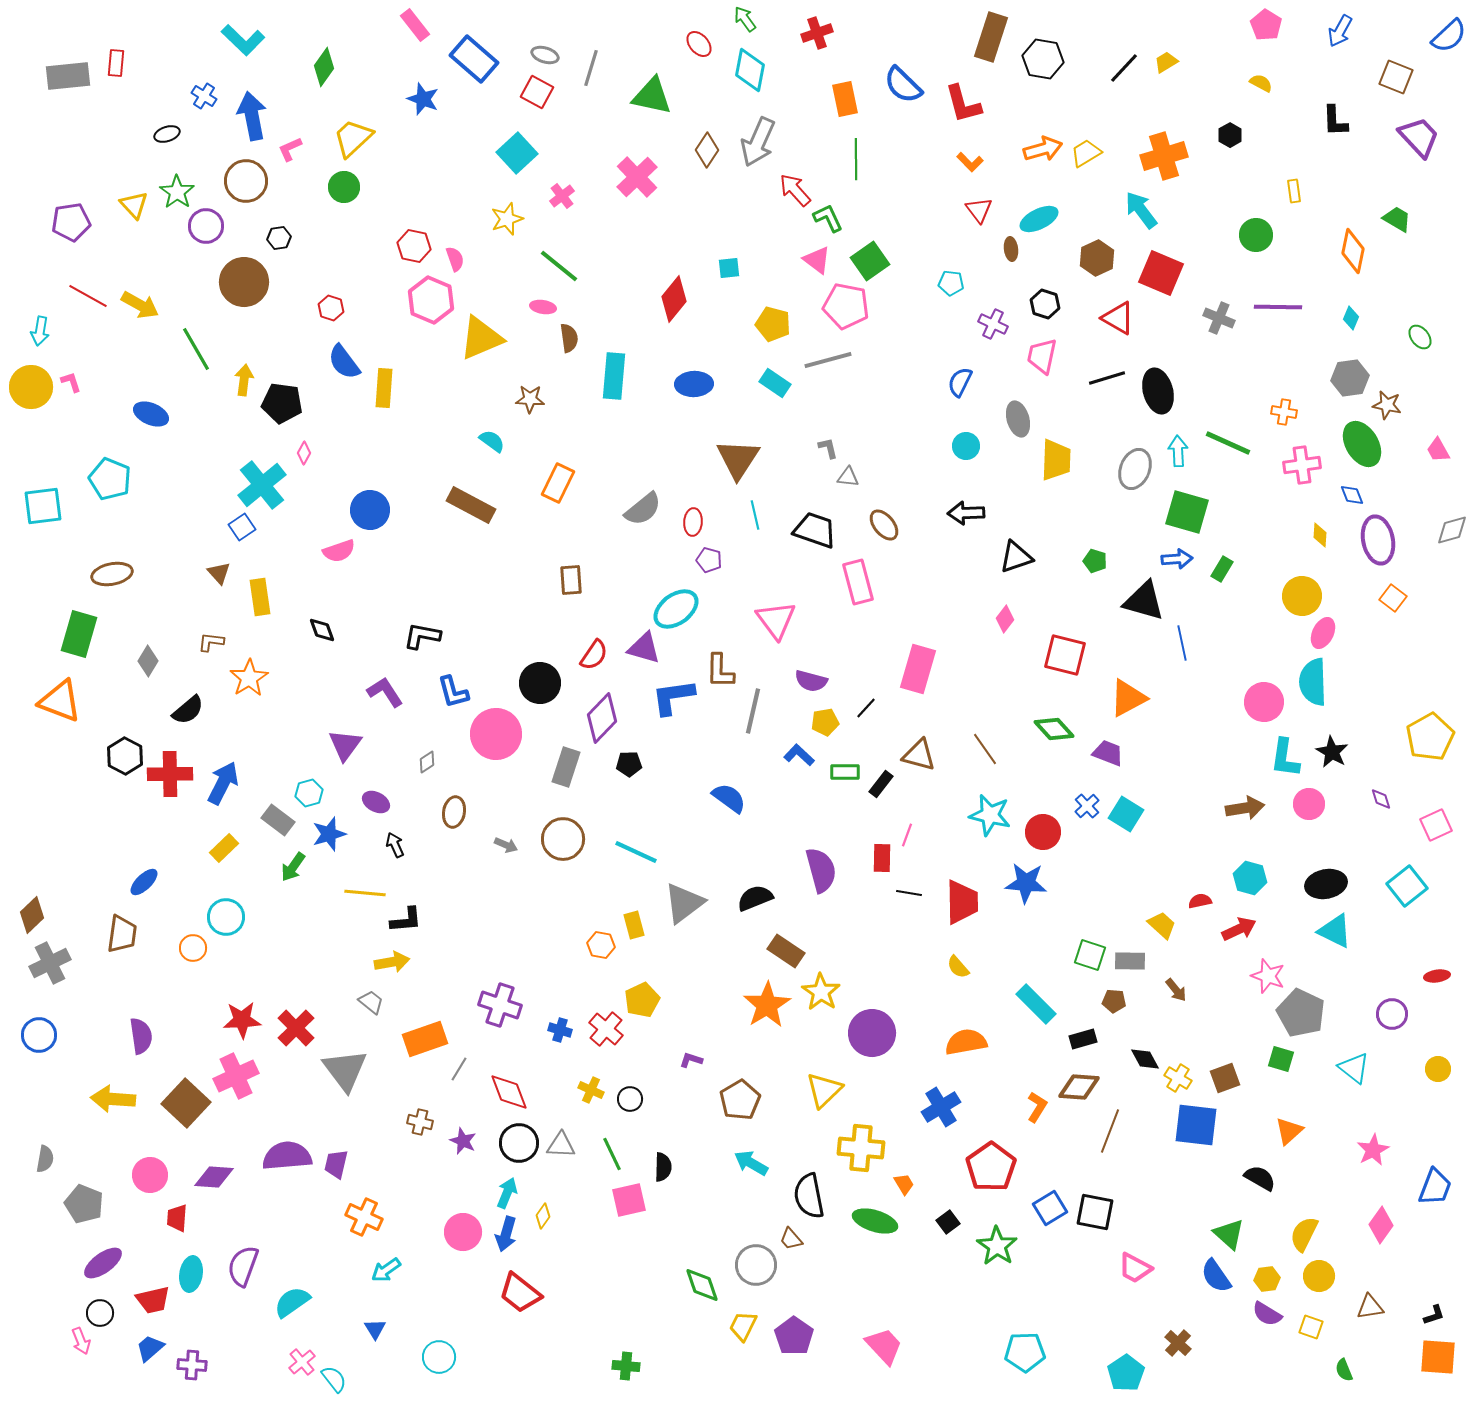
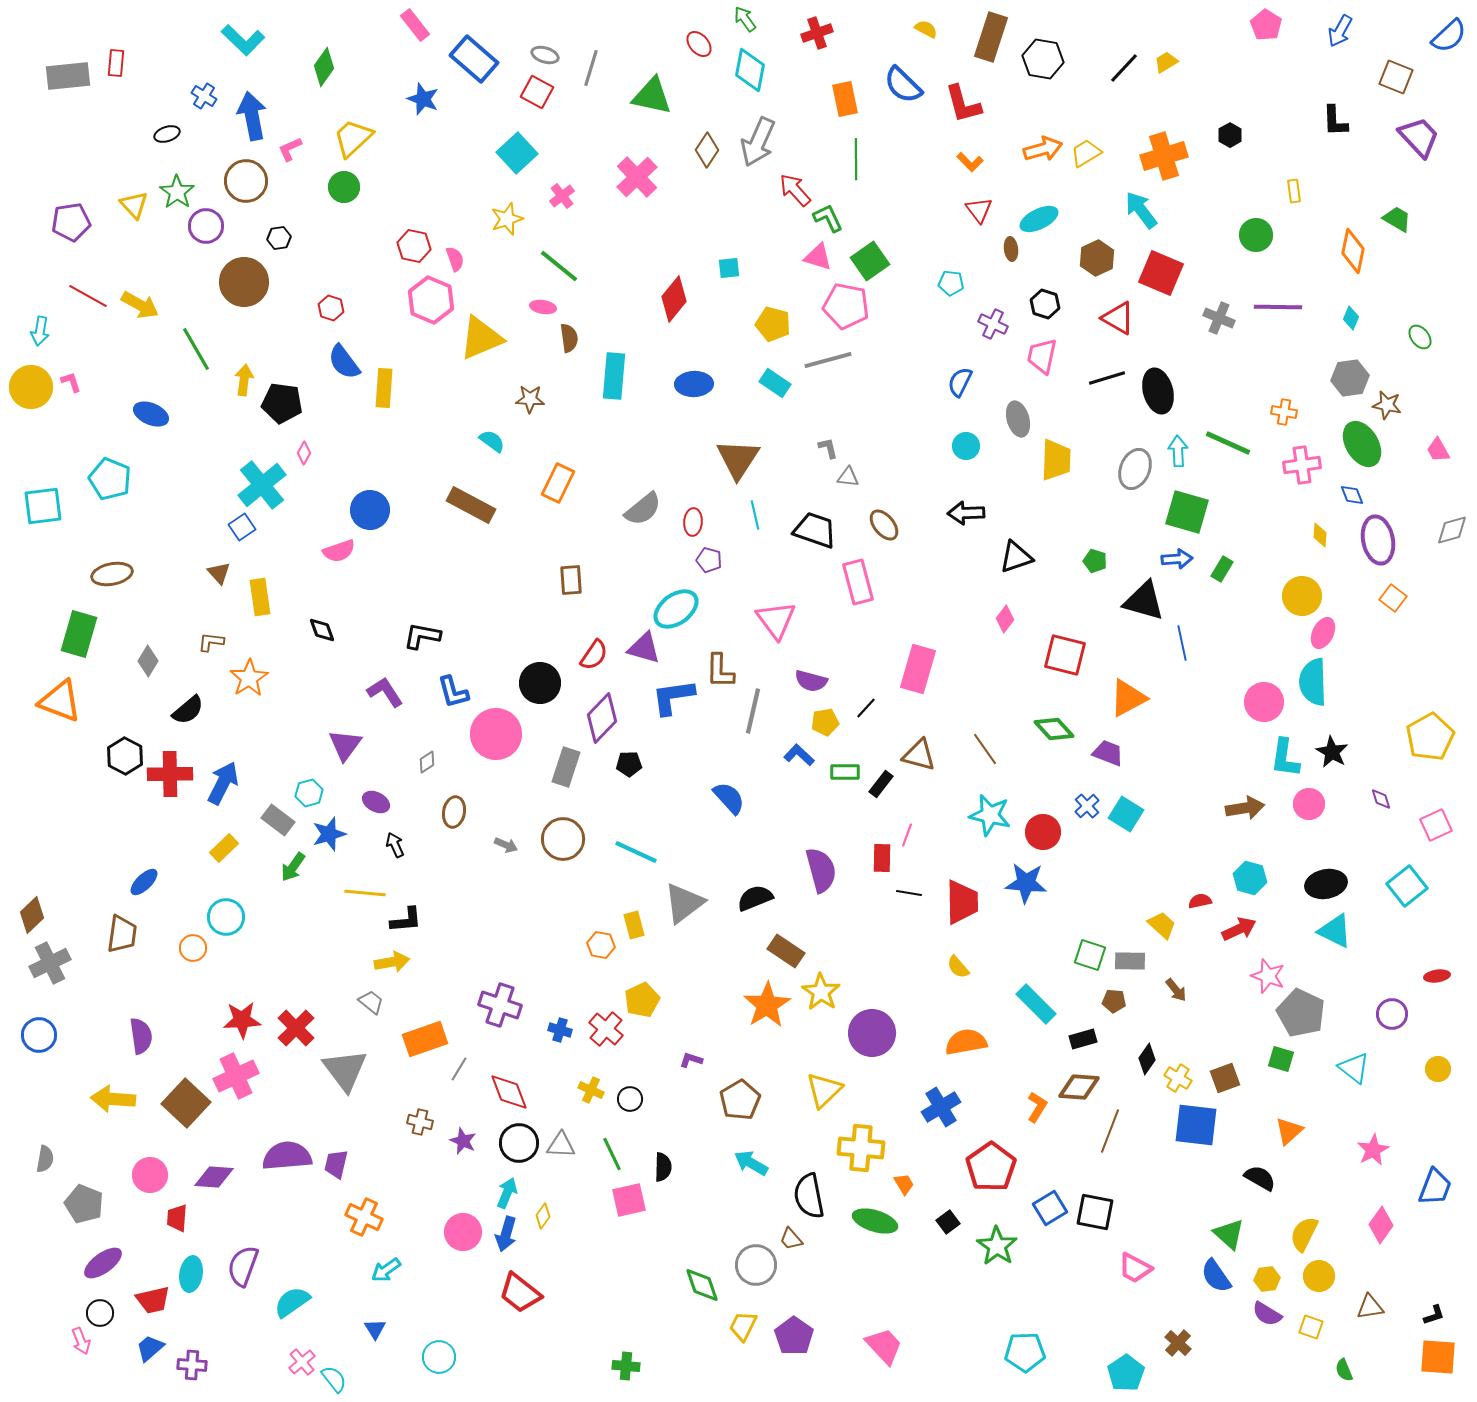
yellow semicircle at (1261, 83): moved 335 px left, 54 px up
pink triangle at (817, 260): moved 1 px right, 3 px up; rotated 20 degrees counterclockwise
blue semicircle at (729, 798): rotated 12 degrees clockwise
black diamond at (1145, 1059): moved 2 px right; rotated 64 degrees clockwise
